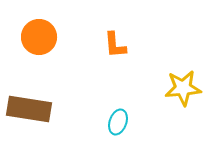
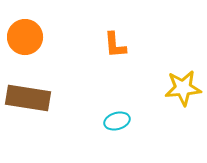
orange circle: moved 14 px left
brown rectangle: moved 1 px left, 11 px up
cyan ellipse: moved 1 px left, 1 px up; rotated 55 degrees clockwise
